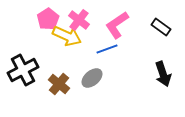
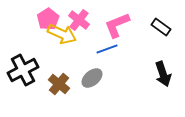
pink L-shape: rotated 12 degrees clockwise
yellow arrow: moved 5 px left, 2 px up
